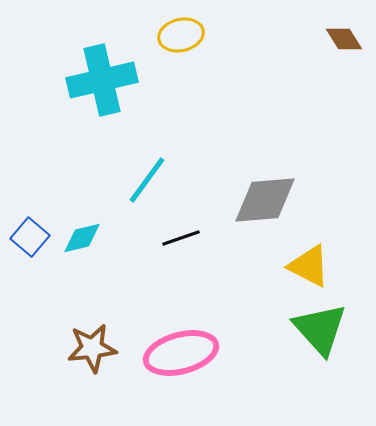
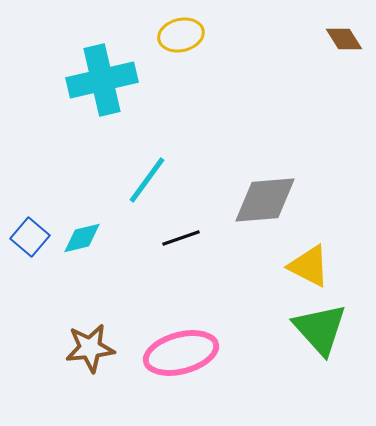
brown star: moved 2 px left
